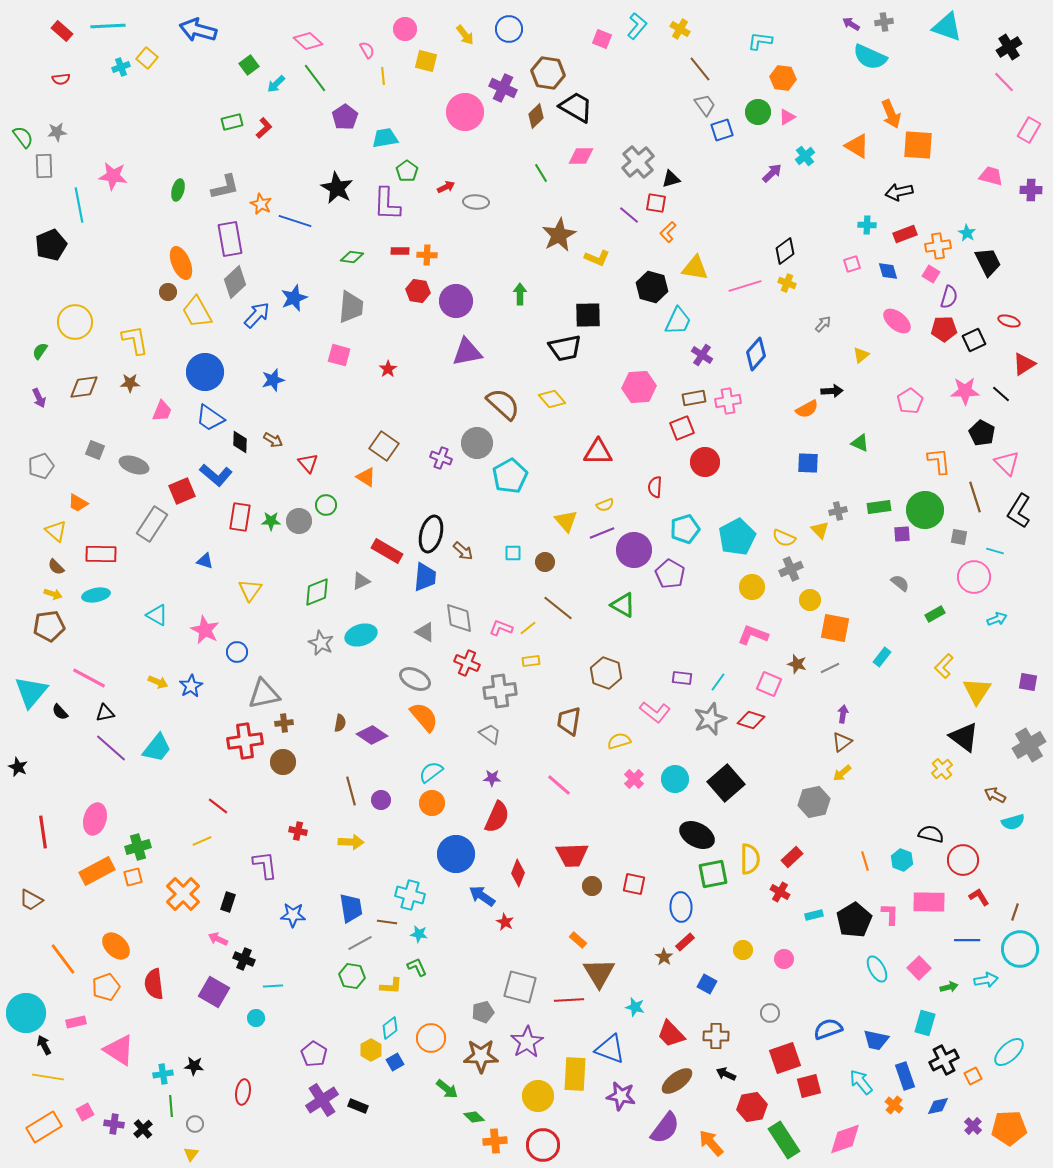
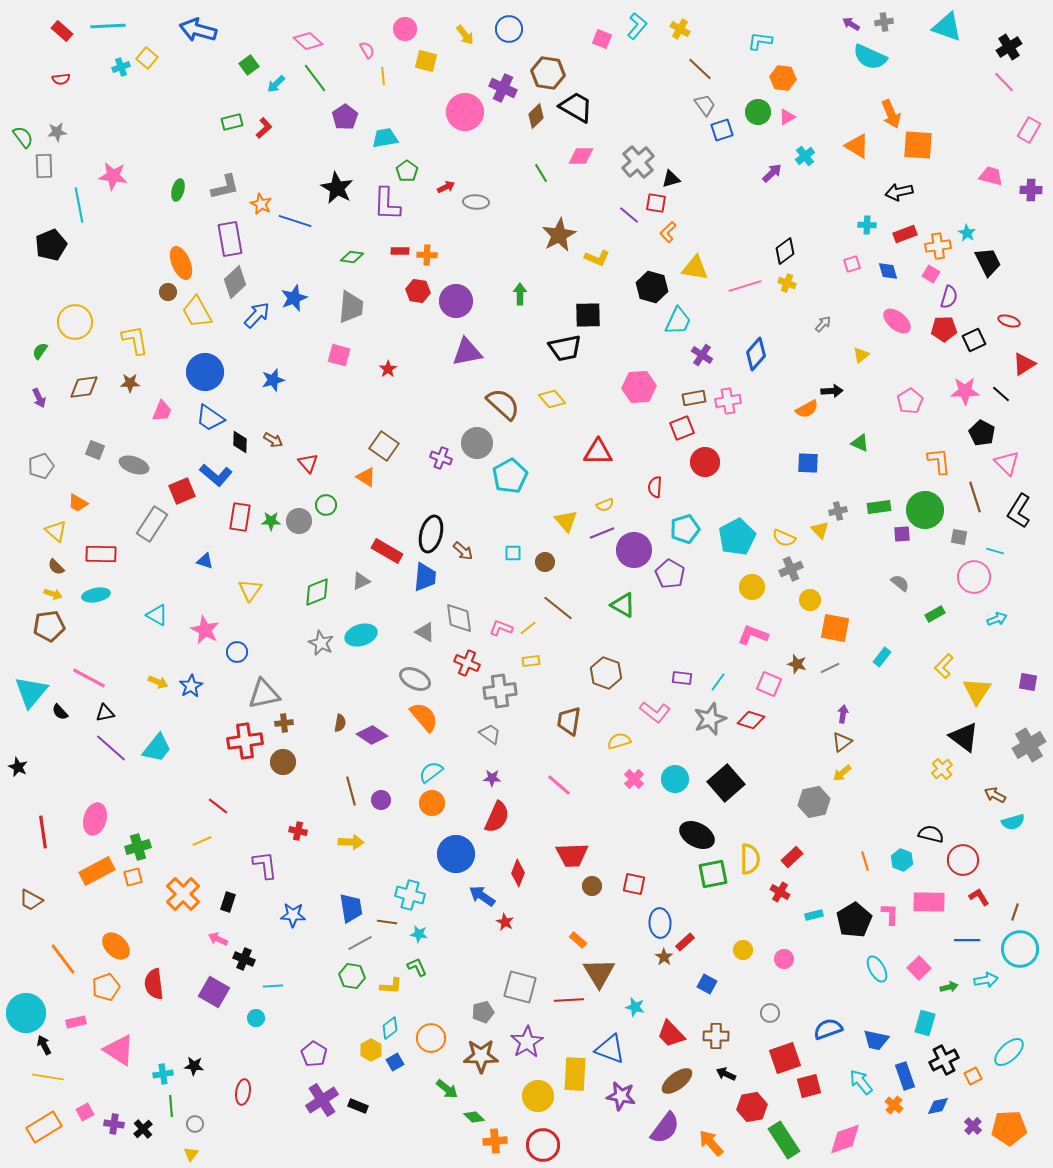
brown line at (700, 69): rotated 8 degrees counterclockwise
blue ellipse at (681, 907): moved 21 px left, 16 px down
